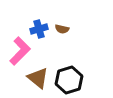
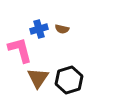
pink L-shape: moved 1 px up; rotated 60 degrees counterclockwise
brown triangle: rotated 25 degrees clockwise
